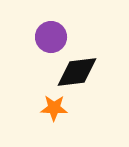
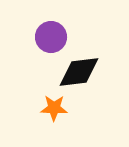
black diamond: moved 2 px right
